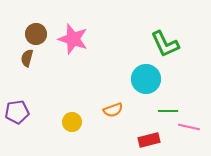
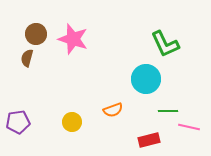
purple pentagon: moved 1 px right, 10 px down
